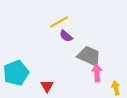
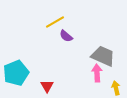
yellow line: moved 4 px left
gray trapezoid: moved 14 px right
